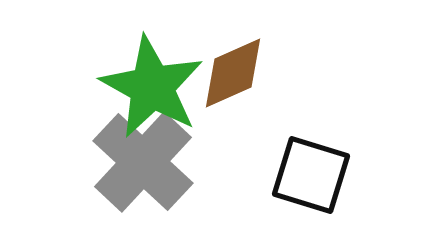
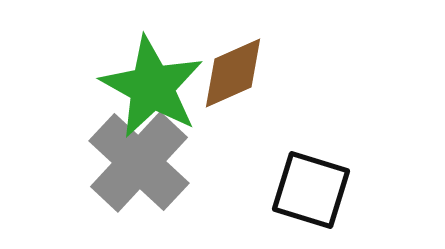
gray cross: moved 4 px left
black square: moved 15 px down
